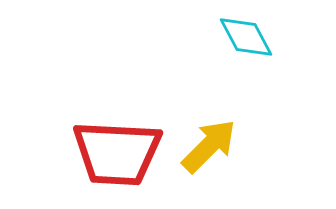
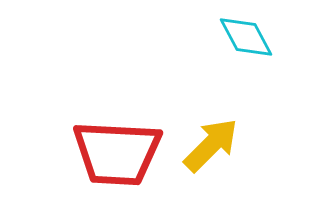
yellow arrow: moved 2 px right, 1 px up
